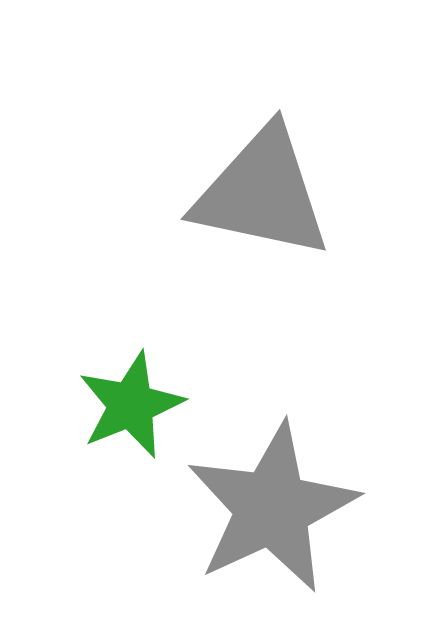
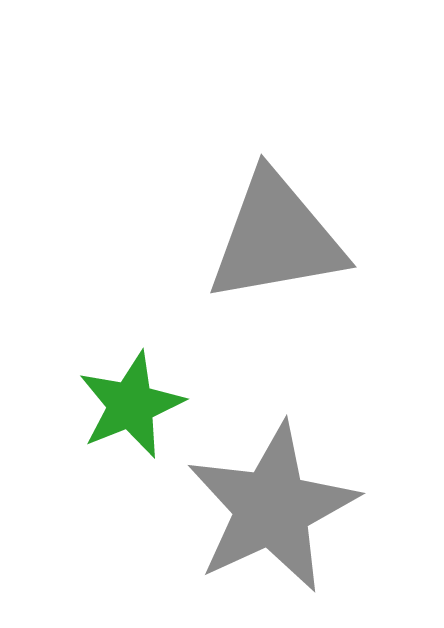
gray triangle: moved 14 px right, 45 px down; rotated 22 degrees counterclockwise
